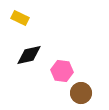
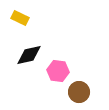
pink hexagon: moved 4 px left
brown circle: moved 2 px left, 1 px up
